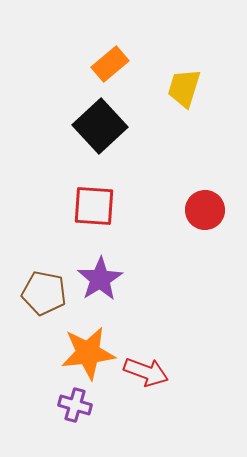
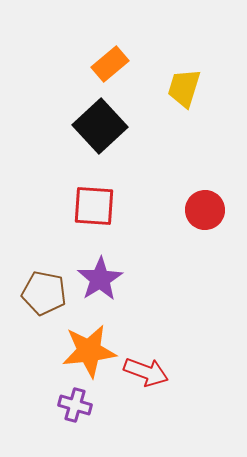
orange star: moved 1 px right, 2 px up
